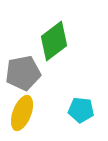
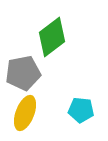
green diamond: moved 2 px left, 4 px up
yellow ellipse: moved 3 px right
